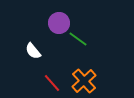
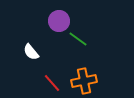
purple circle: moved 2 px up
white semicircle: moved 2 px left, 1 px down
orange cross: rotated 30 degrees clockwise
